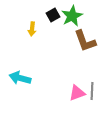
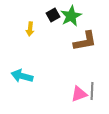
green star: moved 1 px left
yellow arrow: moved 2 px left
brown L-shape: rotated 80 degrees counterclockwise
cyan arrow: moved 2 px right, 2 px up
pink triangle: moved 2 px right, 1 px down
